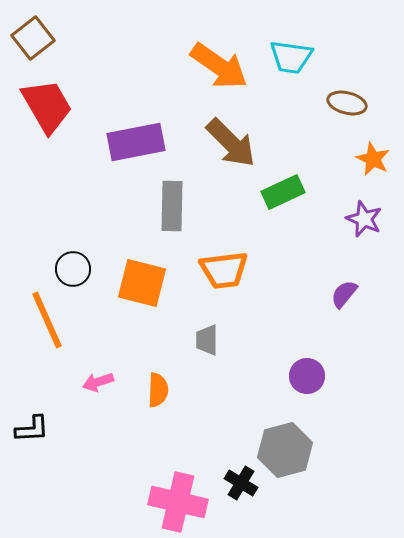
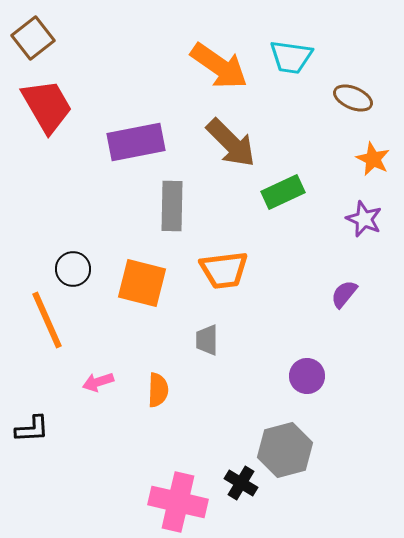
brown ellipse: moved 6 px right, 5 px up; rotated 9 degrees clockwise
